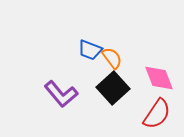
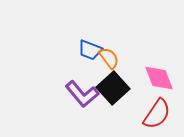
orange semicircle: moved 3 px left
purple L-shape: moved 21 px right
